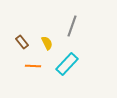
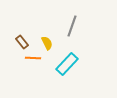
orange line: moved 8 px up
